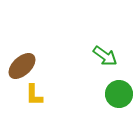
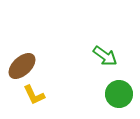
yellow L-shape: rotated 25 degrees counterclockwise
